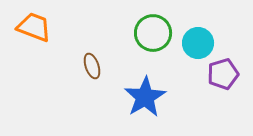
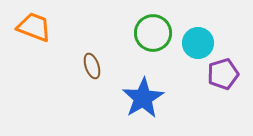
blue star: moved 2 px left, 1 px down
